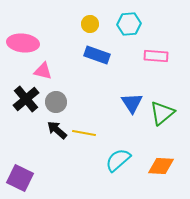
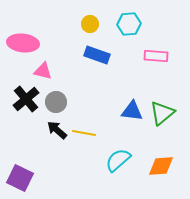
blue triangle: moved 8 px down; rotated 50 degrees counterclockwise
orange diamond: rotated 8 degrees counterclockwise
